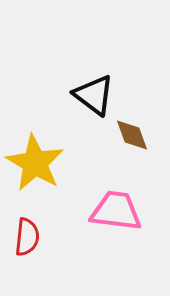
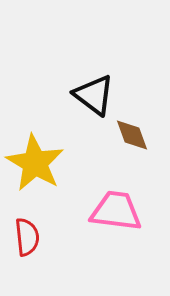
red semicircle: rotated 12 degrees counterclockwise
